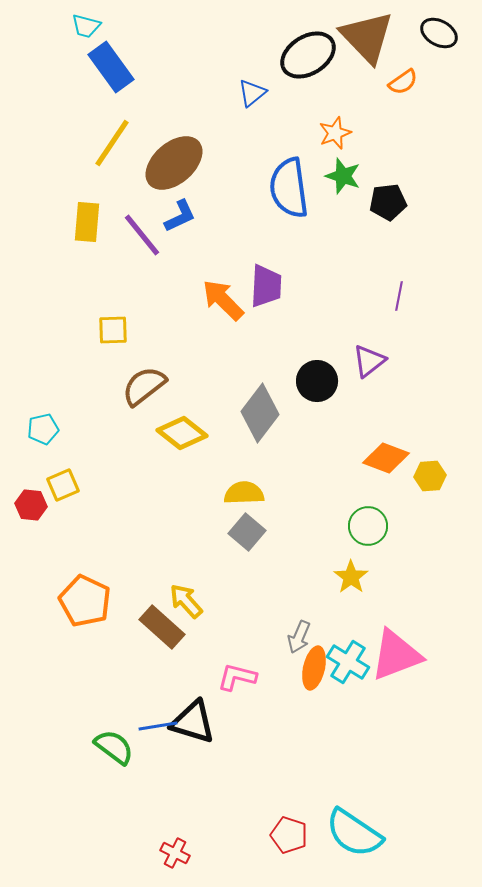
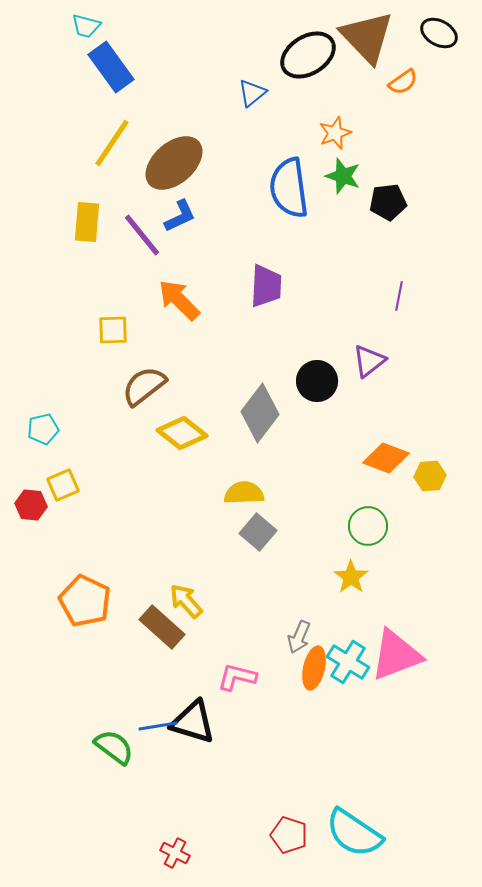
orange arrow at (223, 300): moved 44 px left
gray square at (247, 532): moved 11 px right
